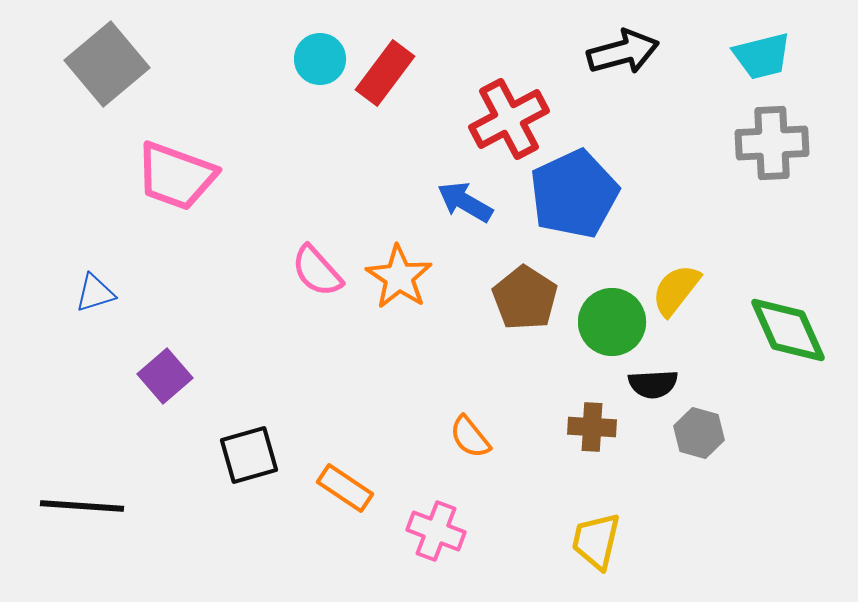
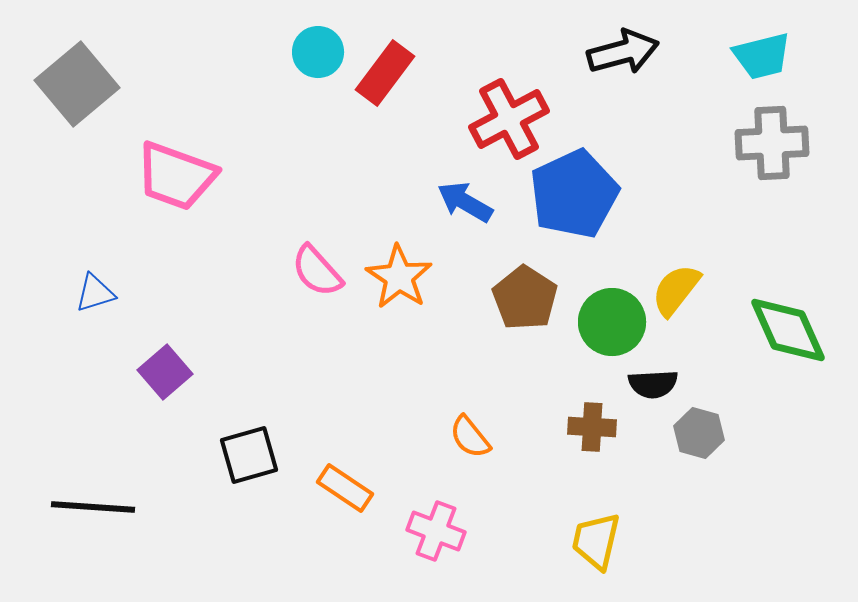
cyan circle: moved 2 px left, 7 px up
gray square: moved 30 px left, 20 px down
purple square: moved 4 px up
black line: moved 11 px right, 1 px down
